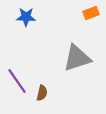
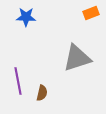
purple line: moved 1 px right; rotated 24 degrees clockwise
